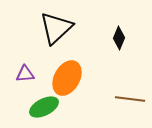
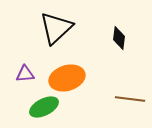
black diamond: rotated 15 degrees counterclockwise
orange ellipse: rotated 44 degrees clockwise
